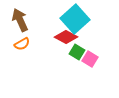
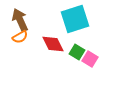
cyan square: rotated 24 degrees clockwise
red diamond: moved 13 px left, 7 px down; rotated 35 degrees clockwise
orange semicircle: moved 2 px left, 7 px up
